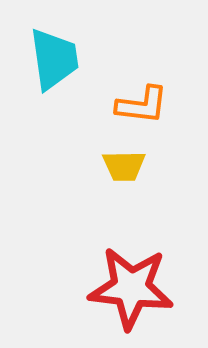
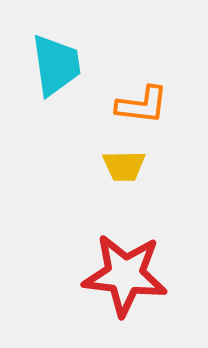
cyan trapezoid: moved 2 px right, 6 px down
red star: moved 6 px left, 13 px up
